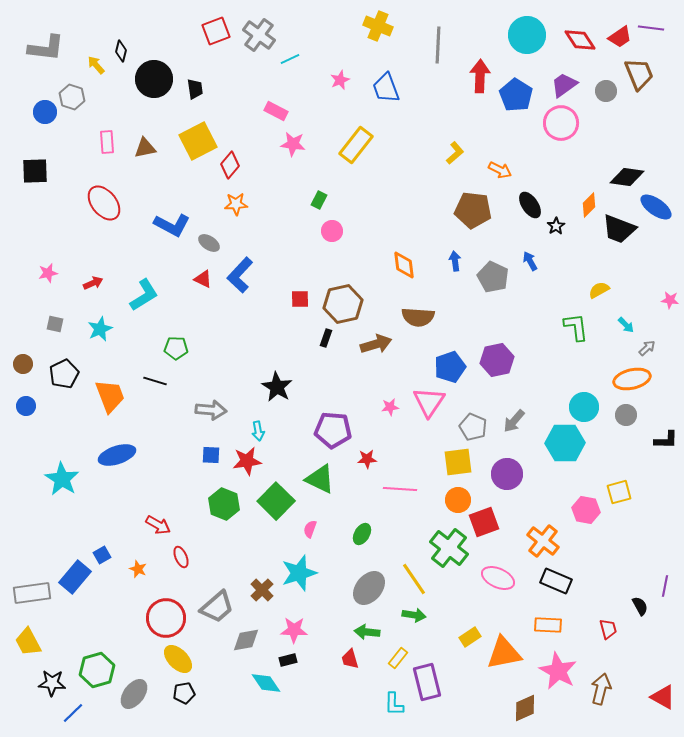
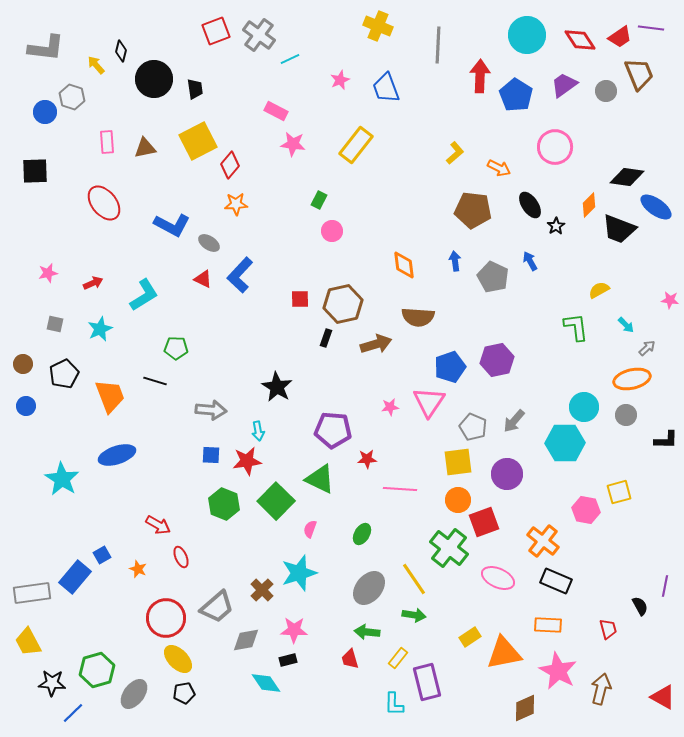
pink circle at (561, 123): moved 6 px left, 24 px down
orange arrow at (500, 170): moved 1 px left, 2 px up
